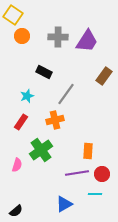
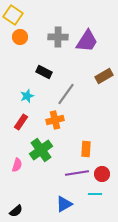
orange circle: moved 2 px left, 1 px down
brown rectangle: rotated 24 degrees clockwise
orange rectangle: moved 2 px left, 2 px up
